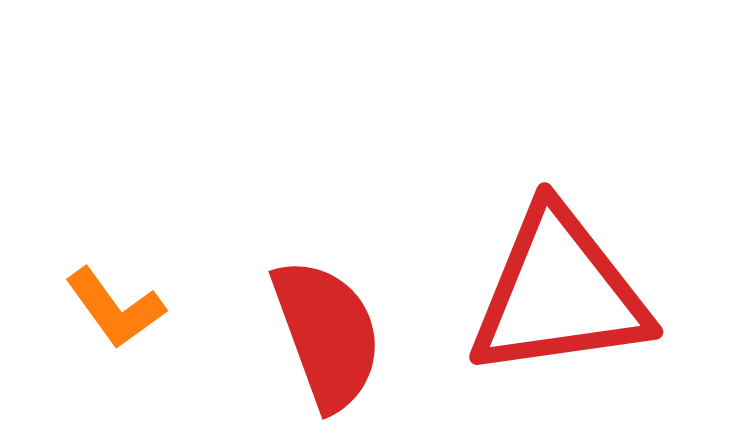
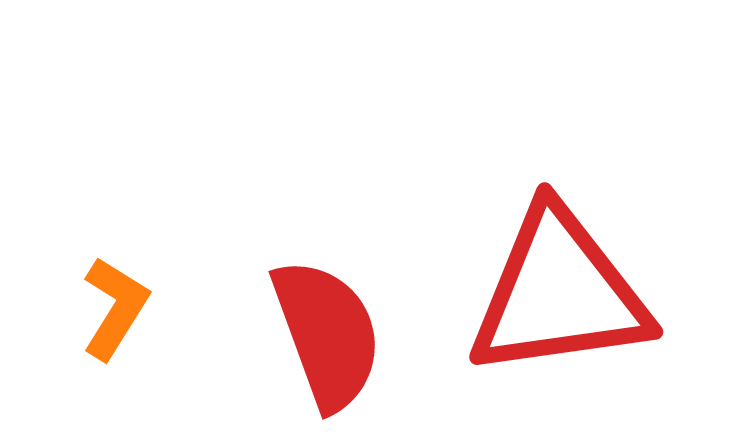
orange L-shape: rotated 112 degrees counterclockwise
